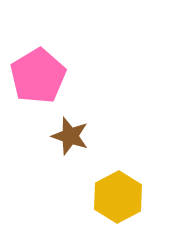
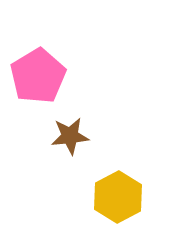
brown star: rotated 24 degrees counterclockwise
